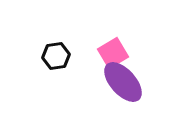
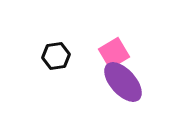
pink square: moved 1 px right
